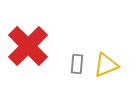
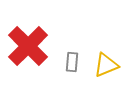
gray rectangle: moved 5 px left, 2 px up
